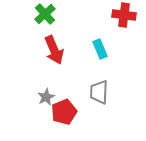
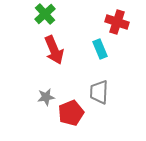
red cross: moved 7 px left, 7 px down; rotated 10 degrees clockwise
gray star: rotated 18 degrees clockwise
red pentagon: moved 7 px right, 1 px down
